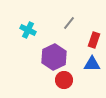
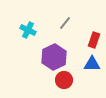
gray line: moved 4 px left
